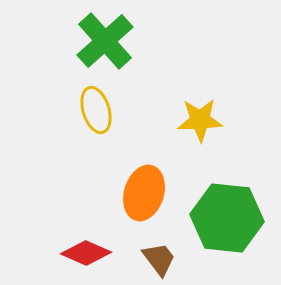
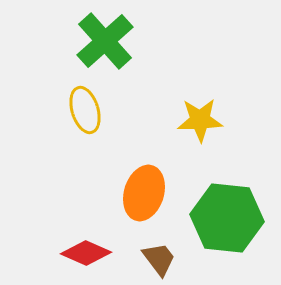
yellow ellipse: moved 11 px left
